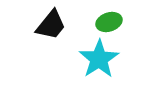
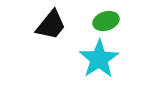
green ellipse: moved 3 px left, 1 px up
